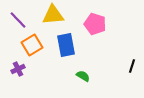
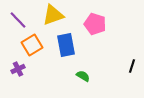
yellow triangle: rotated 15 degrees counterclockwise
